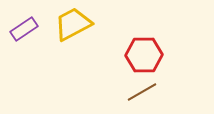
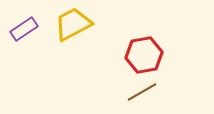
red hexagon: rotated 9 degrees counterclockwise
